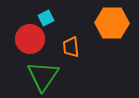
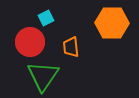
red circle: moved 3 px down
